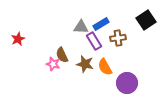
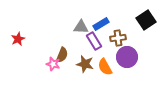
brown semicircle: rotated 133 degrees counterclockwise
purple circle: moved 26 px up
